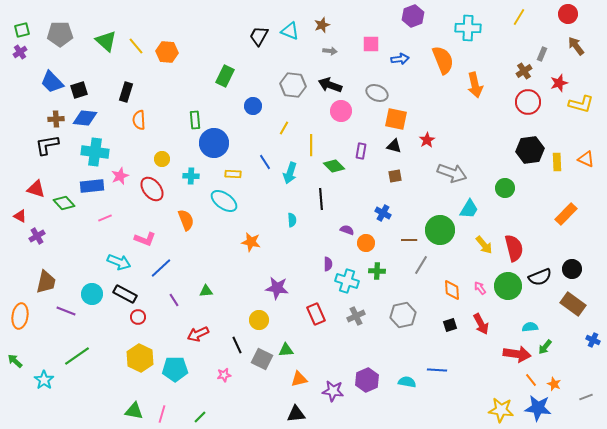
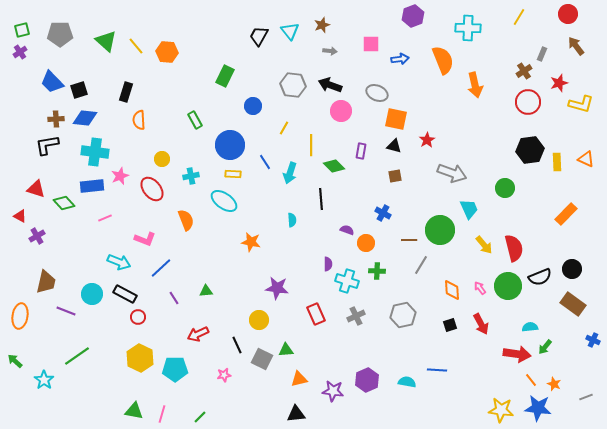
cyan triangle at (290, 31): rotated 30 degrees clockwise
green rectangle at (195, 120): rotated 24 degrees counterclockwise
blue circle at (214, 143): moved 16 px right, 2 px down
cyan cross at (191, 176): rotated 14 degrees counterclockwise
cyan trapezoid at (469, 209): rotated 55 degrees counterclockwise
purple line at (174, 300): moved 2 px up
